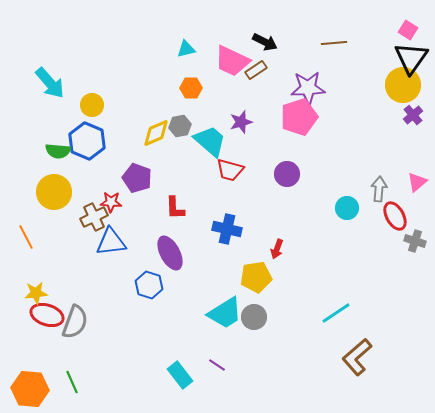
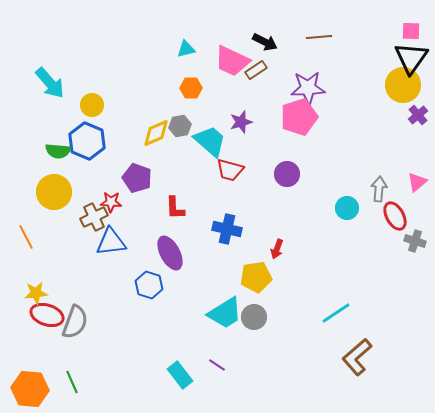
pink square at (408, 30): moved 3 px right, 1 px down; rotated 30 degrees counterclockwise
brown line at (334, 43): moved 15 px left, 6 px up
purple cross at (413, 115): moved 5 px right
